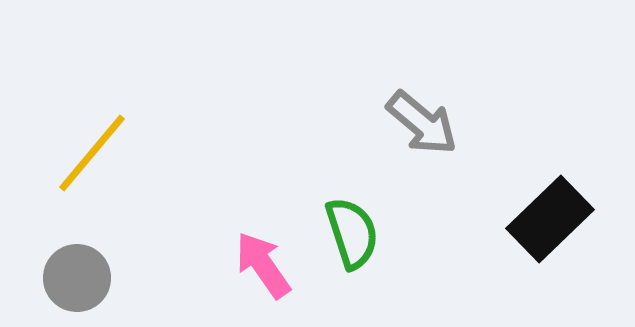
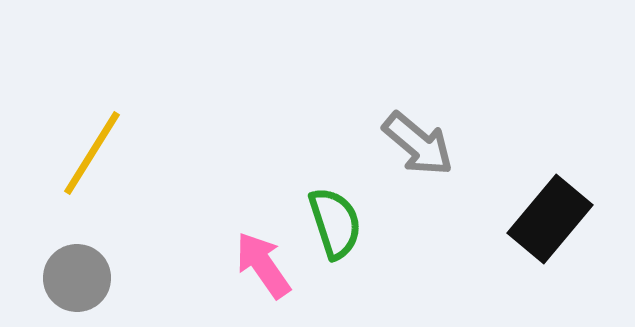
gray arrow: moved 4 px left, 21 px down
yellow line: rotated 8 degrees counterclockwise
black rectangle: rotated 6 degrees counterclockwise
green semicircle: moved 17 px left, 10 px up
